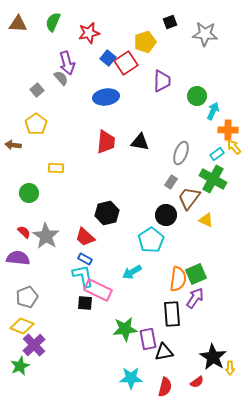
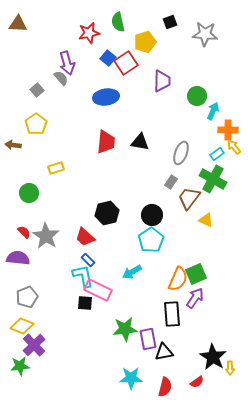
green semicircle at (53, 22): moved 65 px right; rotated 36 degrees counterclockwise
yellow rectangle at (56, 168): rotated 21 degrees counterclockwise
black circle at (166, 215): moved 14 px left
blue rectangle at (85, 259): moved 3 px right, 1 px down; rotated 16 degrees clockwise
orange semicircle at (178, 279): rotated 15 degrees clockwise
green star at (20, 366): rotated 18 degrees clockwise
